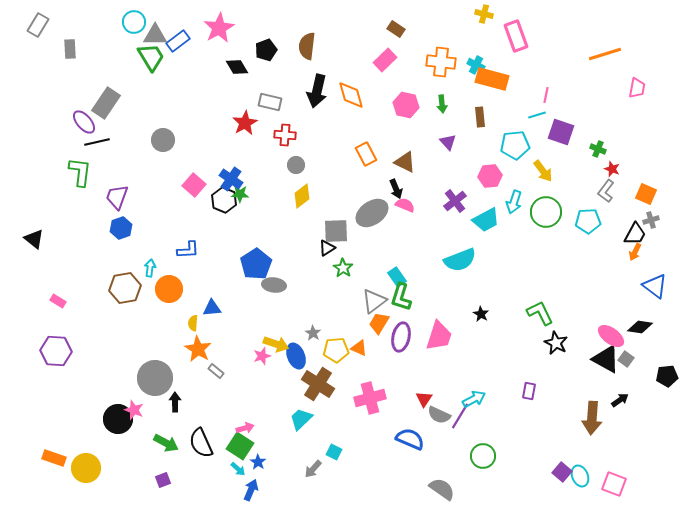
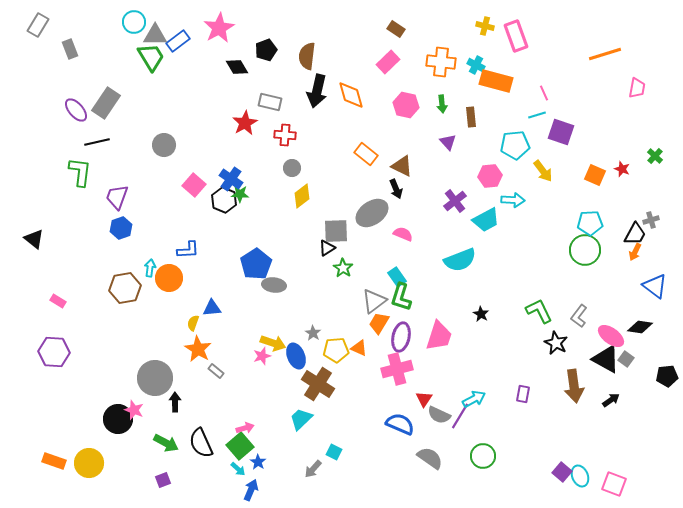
yellow cross at (484, 14): moved 1 px right, 12 px down
brown semicircle at (307, 46): moved 10 px down
gray rectangle at (70, 49): rotated 18 degrees counterclockwise
pink rectangle at (385, 60): moved 3 px right, 2 px down
orange rectangle at (492, 79): moved 4 px right, 2 px down
pink line at (546, 95): moved 2 px left, 2 px up; rotated 35 degrees counterclockwise
brown rectangle at (480, 117): moved 9 px left
purple ellipse at (84, 122): moved 8 px left, 12 px up
gray circle at (163, 140): moved 1 px right, 5 px down
green cross at (598, 149): moved 57 px right, 7 px down; rotated 21 degrees clockwise
orange rectangle at (366, 154): rotated 25 degrees counterclockwise
brown triangle at (405, 162): moved 3 px left, 4 px down
gray circle at (296, 165): moved 4 px left, 3 px down
red star at (612, 169): moved 10 px right
gray L-shape at (606, 191): moved 27 px left, 125 px down
orange square at (646, 194): moved 51 px left, 19 px up
cyan arrow at (514, 202): moved 1 px left, 2 px up; rotated 105 degrees counterclockwise
pink semicircle at (405, 205): moved 2 px left, 29 px down
green circle at (546, 212): moved 39 px right, 38 px down
cyan pentagon at (588, 221): moved 2 px right, 2 px down
orange circle at (169, 289): moved 11 px up
green L-shape at (540, 313): moved 1 px left, 2 px up
yellow semicircle at (193, 323): rotated 14 degrees clockwise
yellow arrow at (276, 344): moved 3 px left, 1 px up
purple hexagon at (56, 351): moved 2 px left, 1 px down
purple rectangle at (529, 391): moved 6 px left, 3 px down
pink cross at (370, 398): moved 27 px right, 29 px up
black arrow at (620, 400): moved 9 px left
brown arrow at (592, 418): moved 18 px left, 32 px up; rotated 12 degrees counterclockwise
blue semicircle at (410, 439): moved 10 px left, 15 px up
green square at (240, 446): rotated 16 degrees clockwise
orange rectangle at (54, 458): moved 3 px down
yellow circle at (86, 468): moved 3 px right, 5 px up
gray semicircle at (442, 489): moved 12 px left, 31 px up
